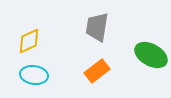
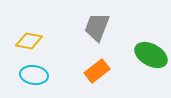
gray trapezoid: rotated 12 degrees clockwise
yellow diamond: rotated 36 degrees clockwise
